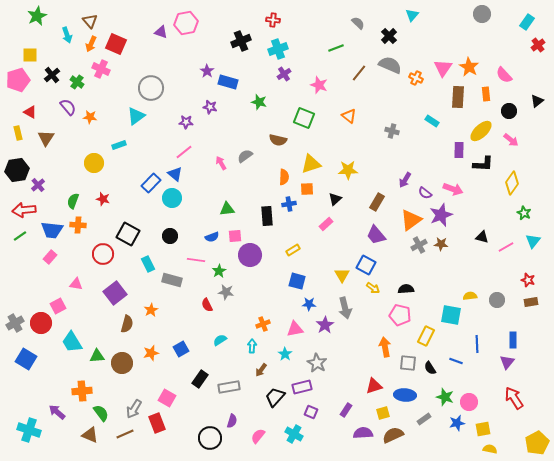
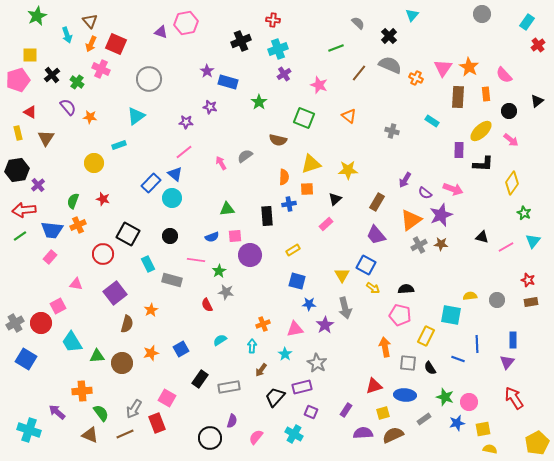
gray circle at (151, 88): moved 2 px left, 9 px up
green star at (259, 102): rotated 21 degrees clockwise
orange cross at (78, 225): rotated 28 degrees counterclockwise
blue line at (456, 361): moved 2 px right, 2 px up
pink semicircle at (258, 436): moved 2 px left, 1 px down
